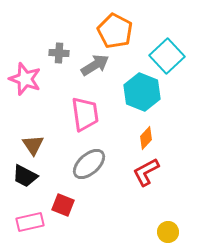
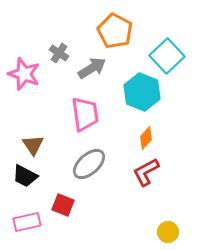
gray cross: rotated 30 degrees clockwise
gray arrow: moved 3 px left, 3 px down
pink star: moved 1 px left, 5 px up
pink rectangle: moved 3 px left
